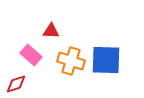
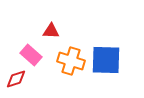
red diamond: moved 5 px up
